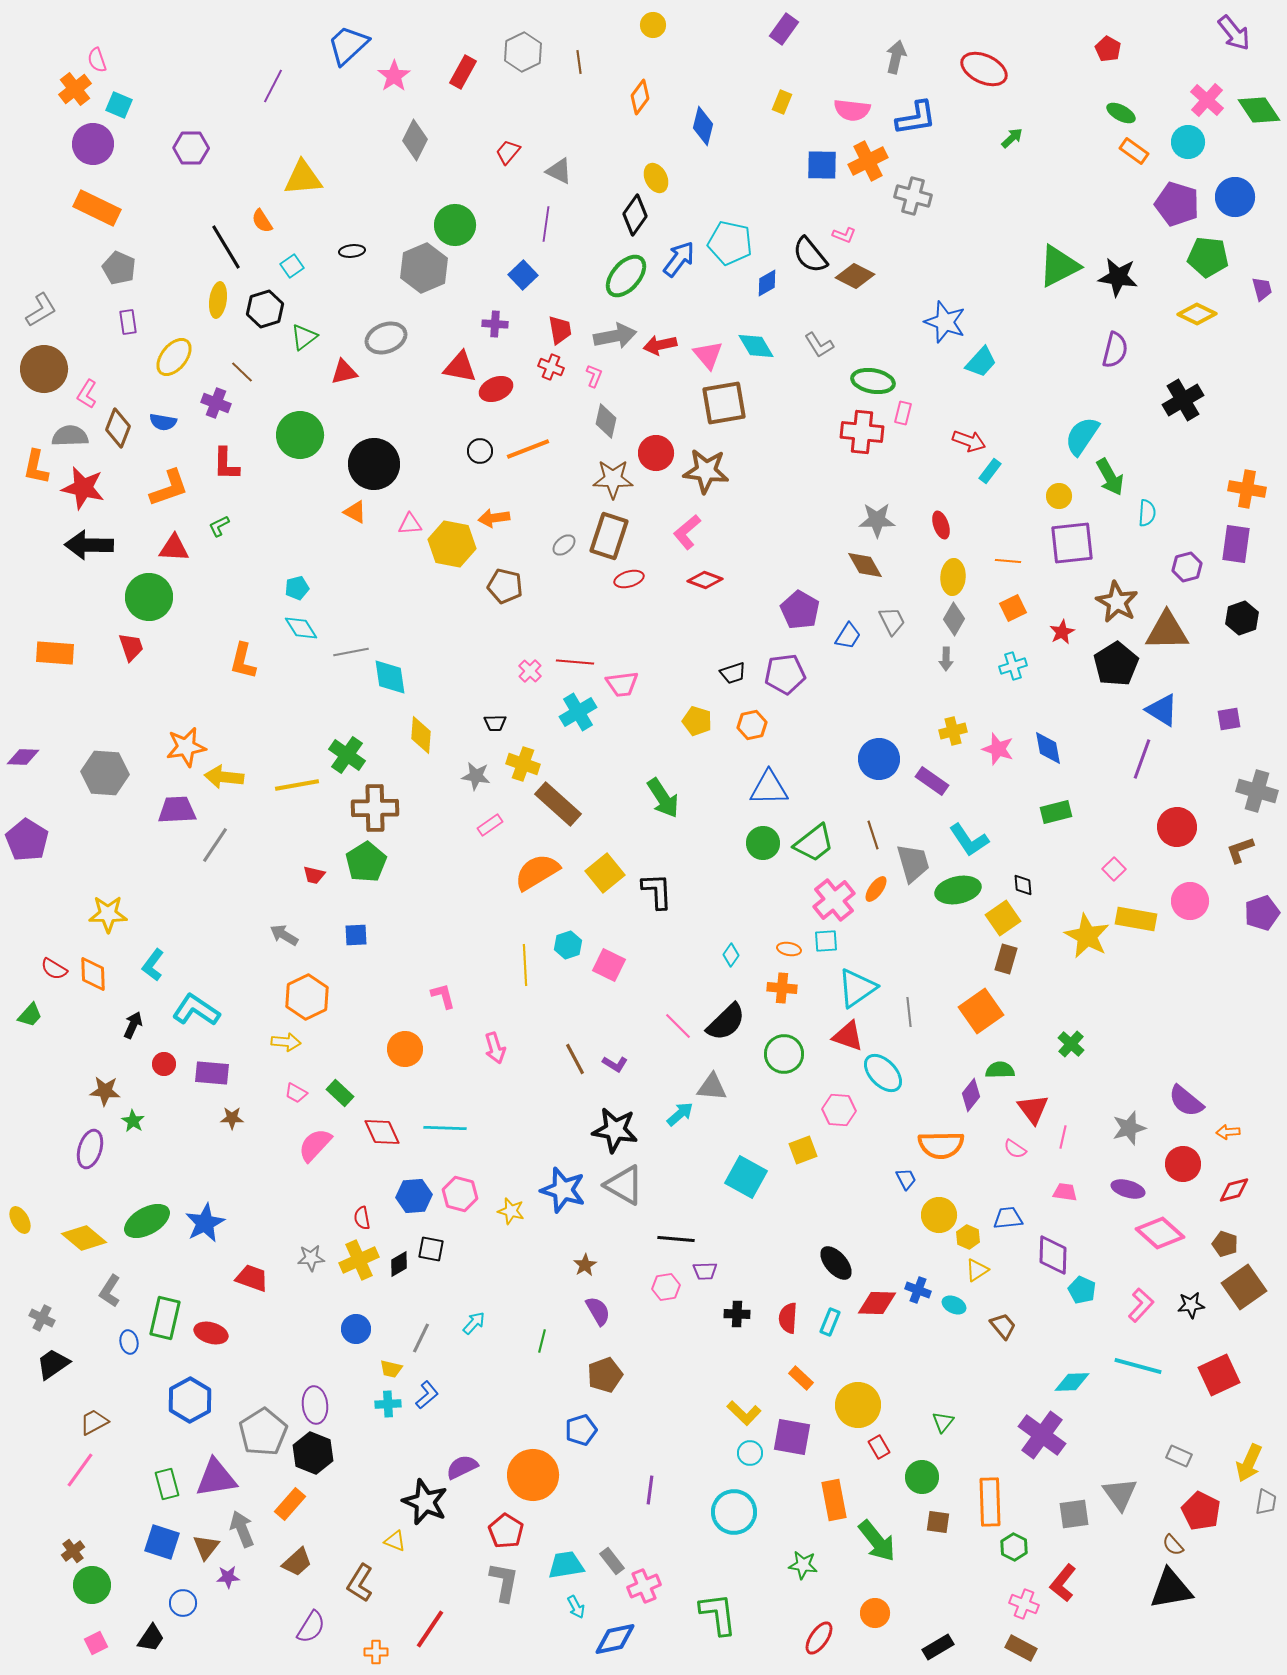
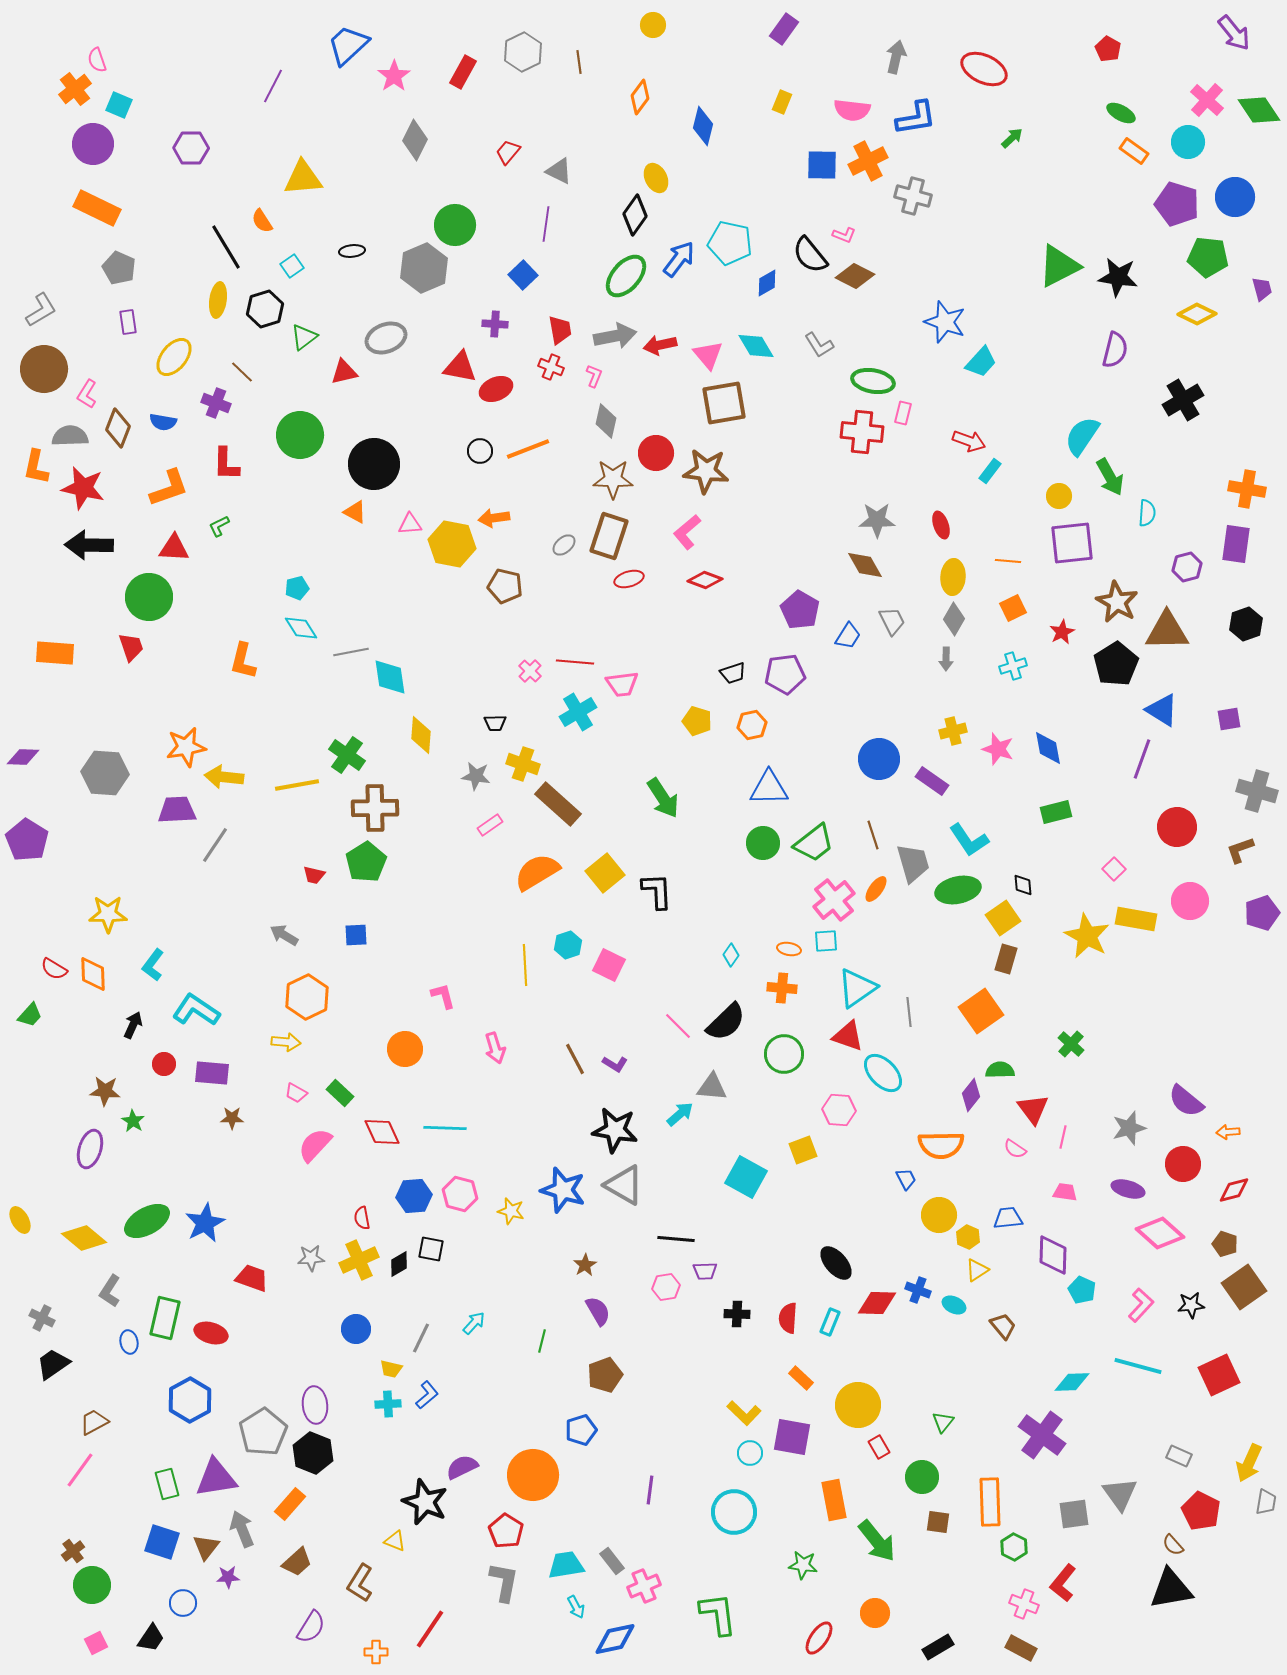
black hexagon at (1242, 618): moved 4 px right, 6 px down
